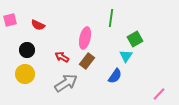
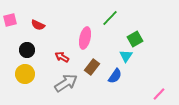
green line: moved 1 px left; rotated 36 degrees clockwise
brown rectangle: moved 5 px right, 6 px down
